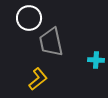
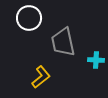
gray trapezoid: moved 12 px right
yellow L-shape: moved 3 px right, 2 px up
